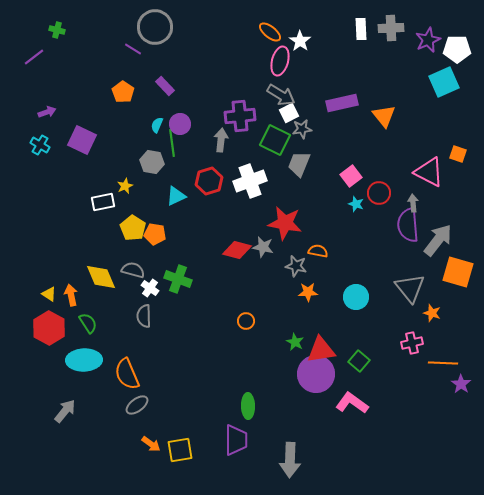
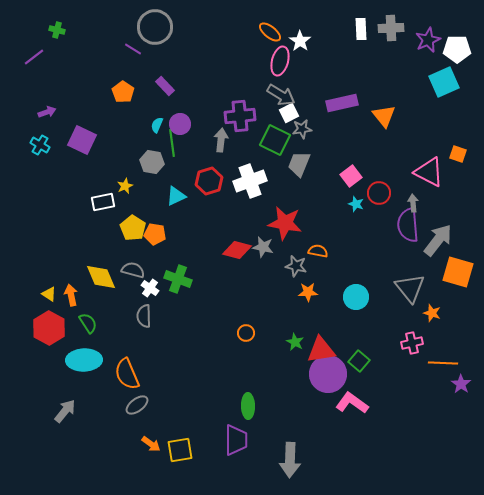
orange circle at (246, 321): moved 12 px down
purple circle at (316, 374): moved 12 px right
